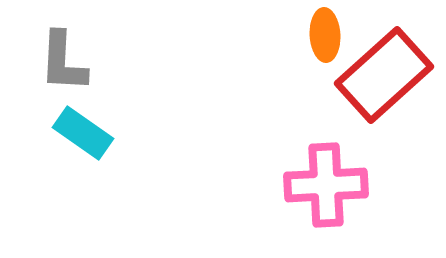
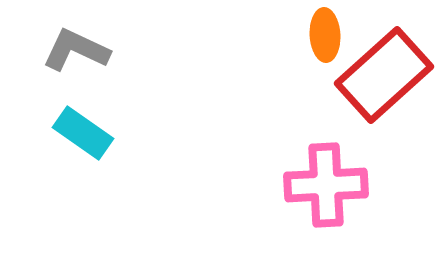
gray L-shape: moved 13 px right, 12 px up; rotated 112 degrees clockwise
